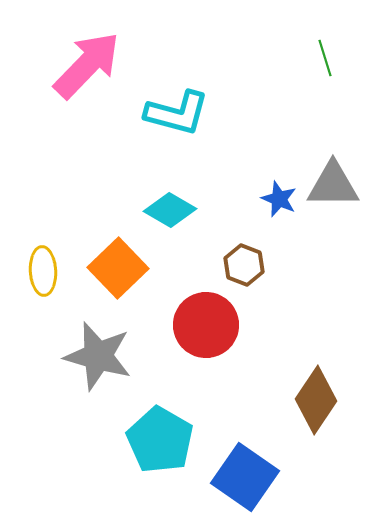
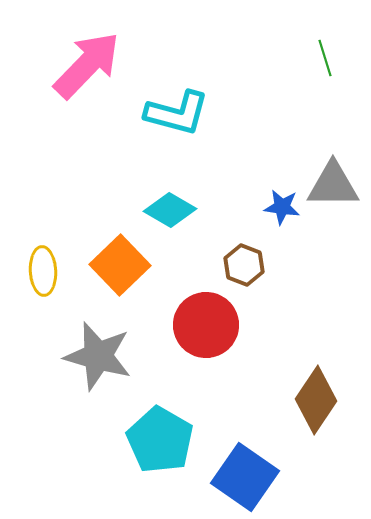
blue star: moved 3 px right, 8 px down; rotated 15 degrees counterclockwise
orange square: moved 2 px right, 3 px up
